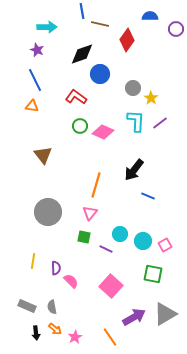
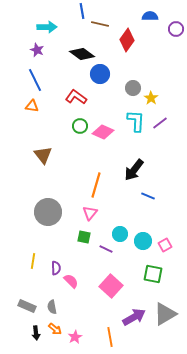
black diamond at (82, 54): rotated 55 degrees clockwise
orange line at (110, 337): rotated 24 degrees clockwise
